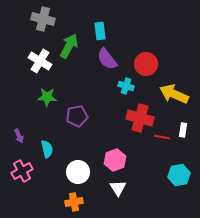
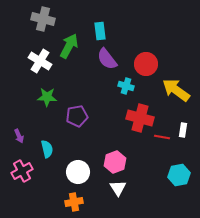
yellow arrow: moved 2 px right, 4 px up; rotated 12 degrees clockwise
pink hexagon: moved 2 px down
